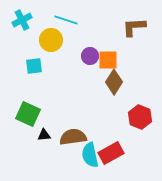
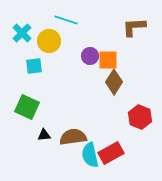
cyan cross: moved 13 px down; rotated 18 degrees counterclockwise
yellow circle: moved 2 px left, 1 px down
green square: moved 1 px left, 7 px up
